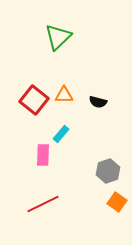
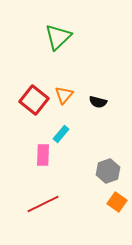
orange triangle: rotated 48 degrees counterclockwise
